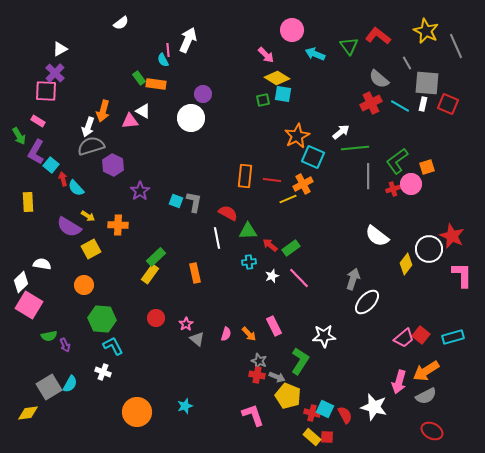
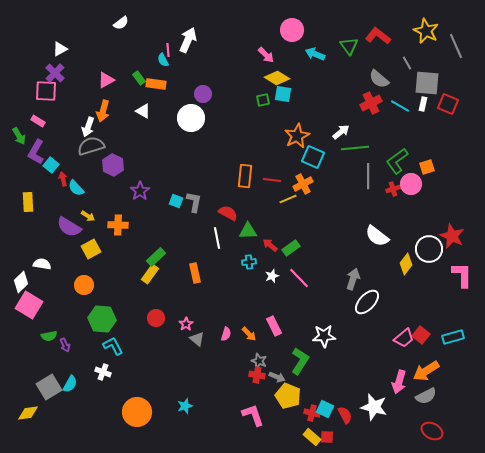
pink triangle at (130, 121): moved 24 px left, 41 px up; rotated 24 degrees counterclockwise
